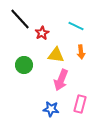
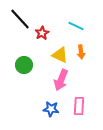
yellow triangle: moved 4 px right; rotated 18 degrees clockwise
pink rectangle: moved 1 px left, 2 px down; rotated 12 degrees counterclockwise
